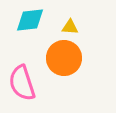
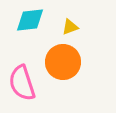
yellow triangle: rotated 24 degrees counterclockwise
orange circle: moved 1 px left, 4 px down
